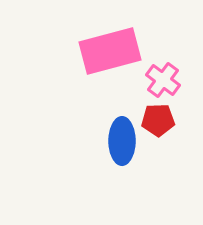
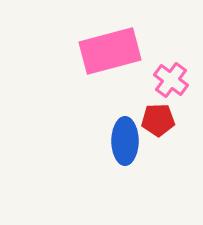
pink cross: moved 8 px right
blue ellipse: moved 3 px right
